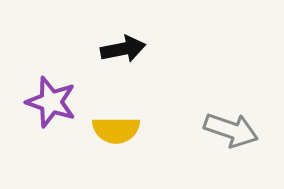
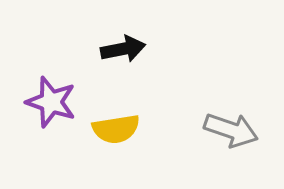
yellow semicircle: moved 1 px up; rotated 9 degrees counterclockwise
